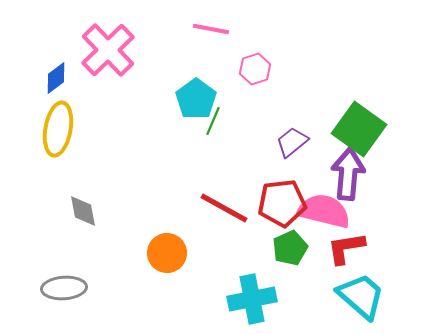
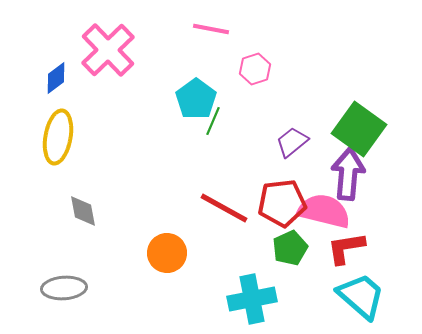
yellow ellipse: moved 8 px down
